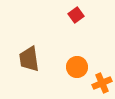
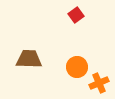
brown trapezoid: rotated 100 degrees clockwise
orange cross: moved 3 px left
